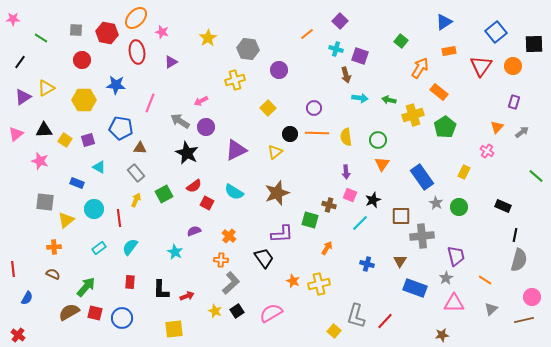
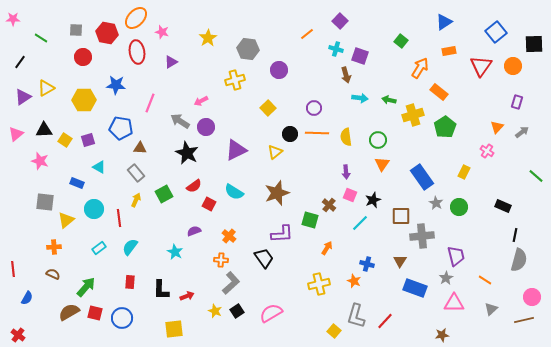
red circle at (82, 60): moved 1 px right, 3 px up
purple rectangle at (514, 102): moved 3 px right
red square at (207, 203): moved 2 px right, 1 px down
brown cross at (329, 205): rotated 24 degrees clockwise
orange star at (293, 281): moved 61 px right
